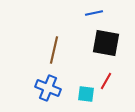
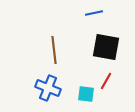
black square: moved 4 px down
brown line: rotated 20 degrees counterclockwise
